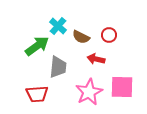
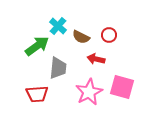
gray trapezoid: moved 1 px down
pink square: rotated 15 degrees clockwise
